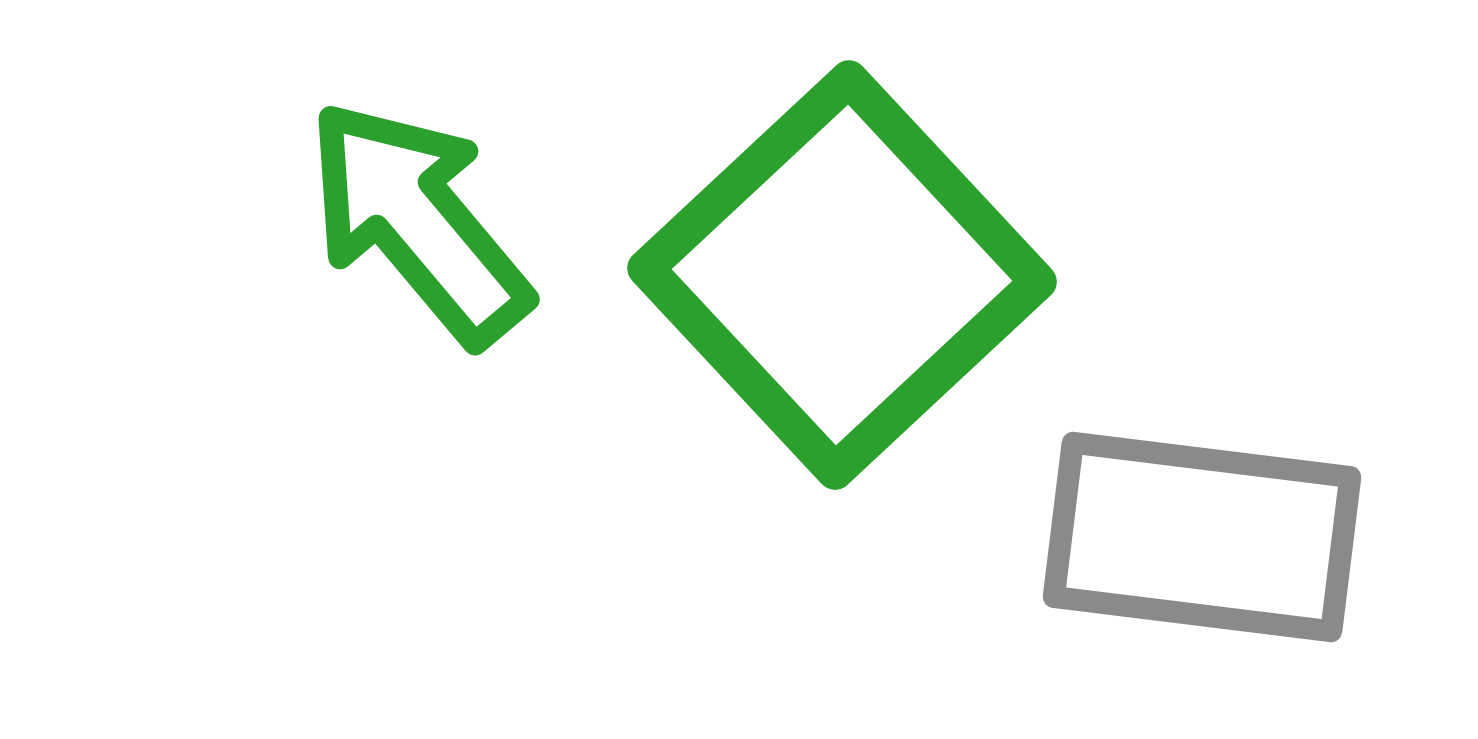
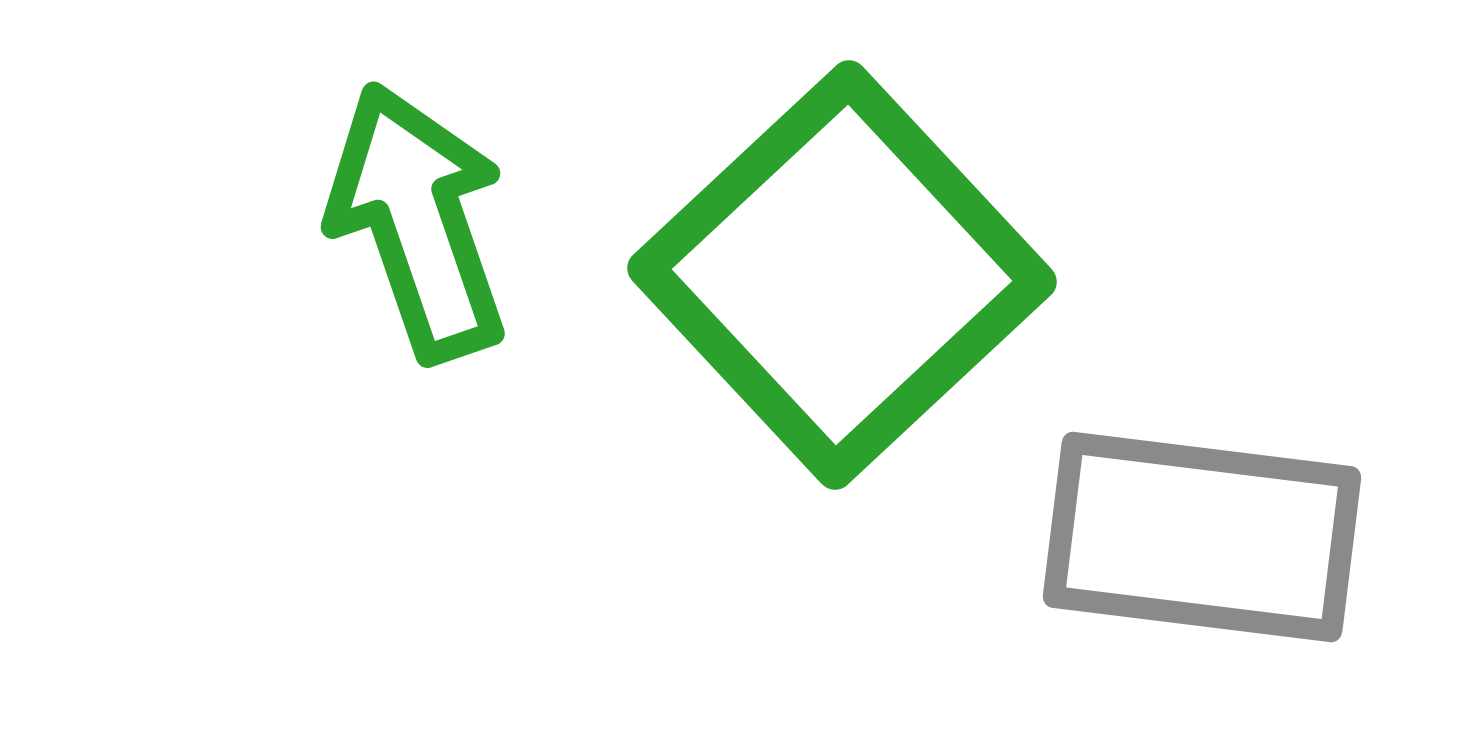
green arrow: rotated 21 degrees clockwise
